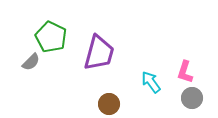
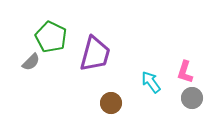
purple trapezoid: moved 4 px left, 1 px down
brown circle: moved 2 px right, 1 px up
